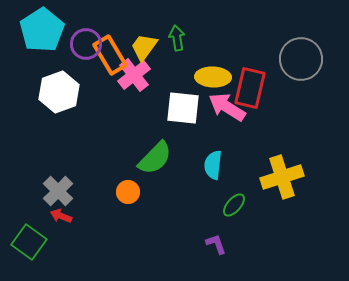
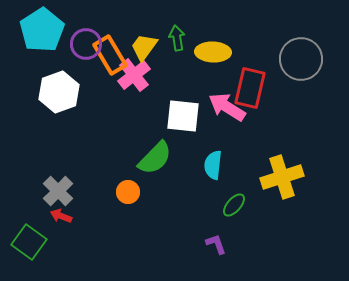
yellow ellipse: moved 25 px up
white square: moved 8 px down
